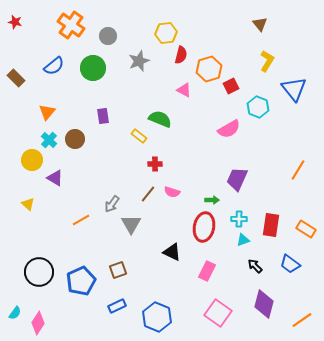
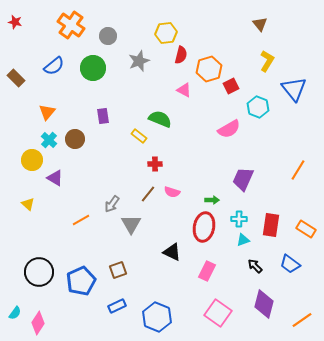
purple trapezoid at (237, 179): moved 6 px right
